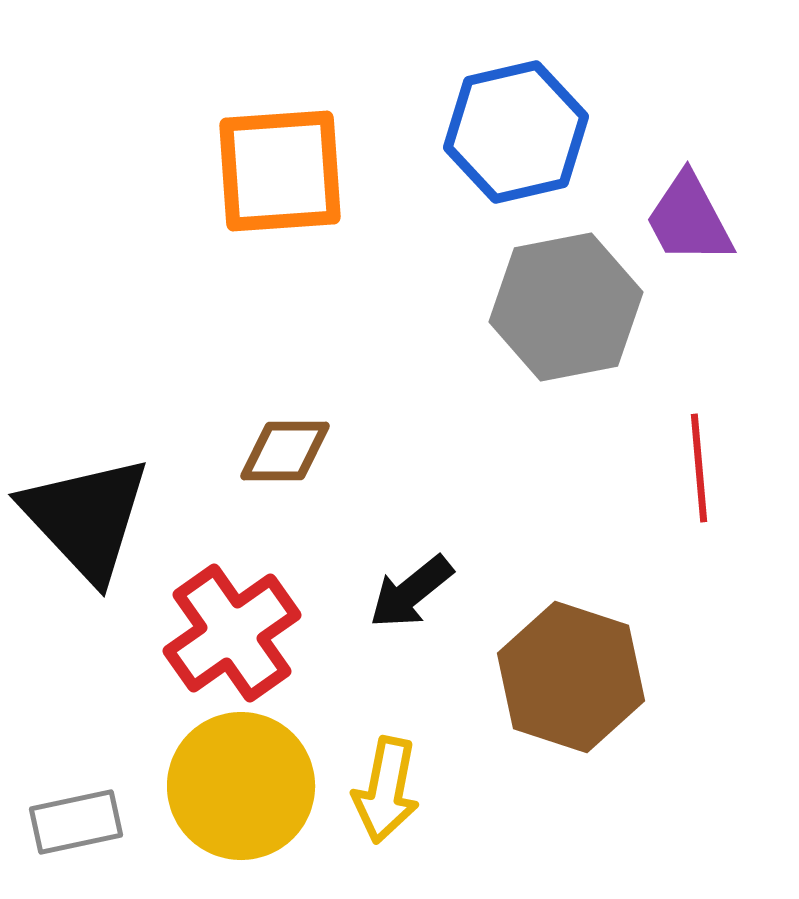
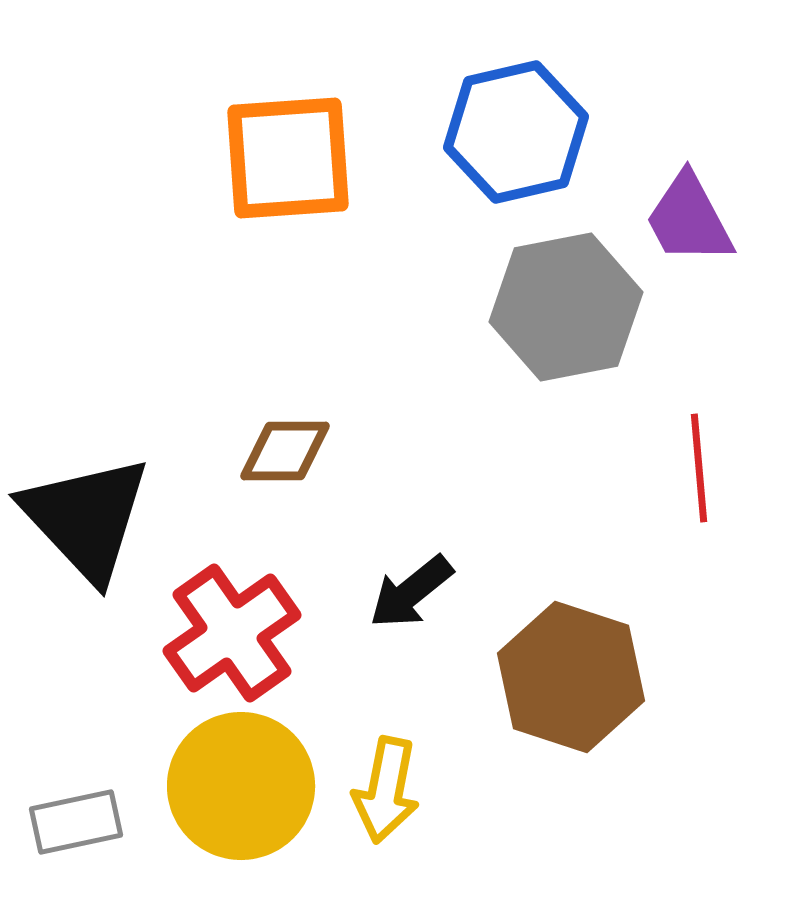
orange square: moved 8 px right, 13 px up
